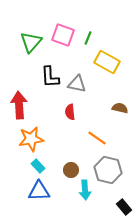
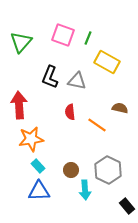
green triangle: moved 10 px left
black L-shape: rotated 25 degrees clockwise
gray triangle: moved 3 px up
orange line: moved 13 px up
gray hexagon: rotated 12 degrees clockwise
black rectangle: moved 3 px right, 1 px up
